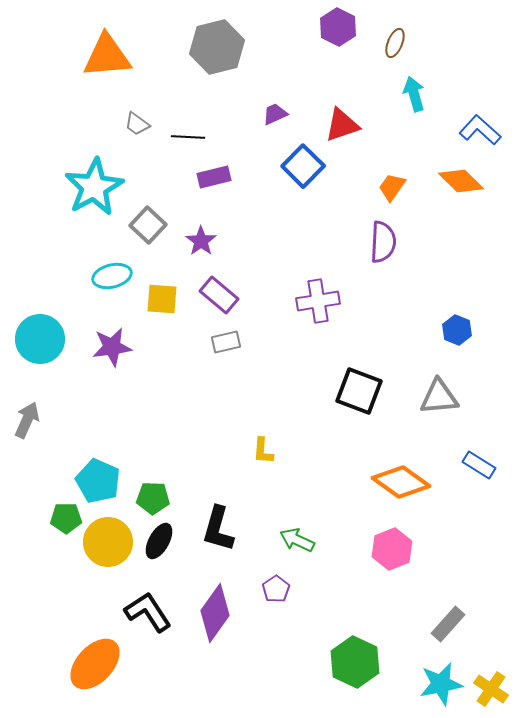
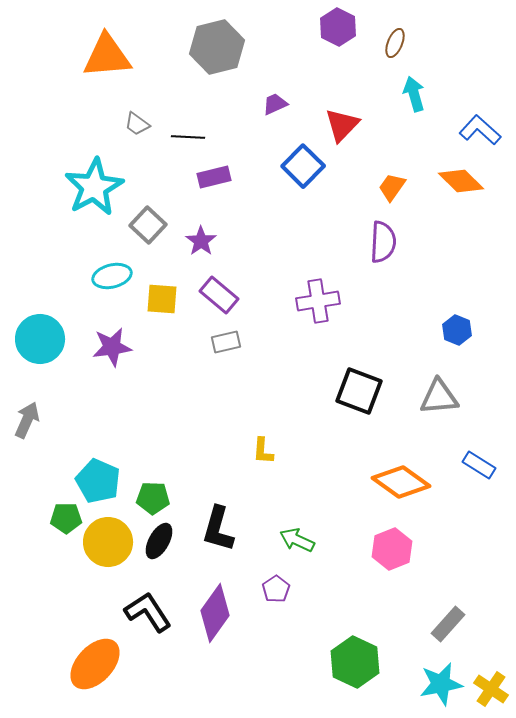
purple trapezoid at (275, 114): moved 10 px up
red triangle at (342, 125): rotated 27 degrees counterclockwise
